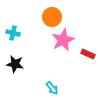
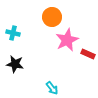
pink star: moved 4 px right
